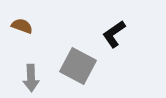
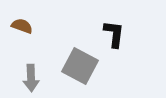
black L-shape: rotated 132 degrees clockwise
gray square: moved 2 px right
